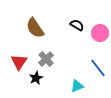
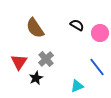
blue line: moved 1 px left, 1 px up
